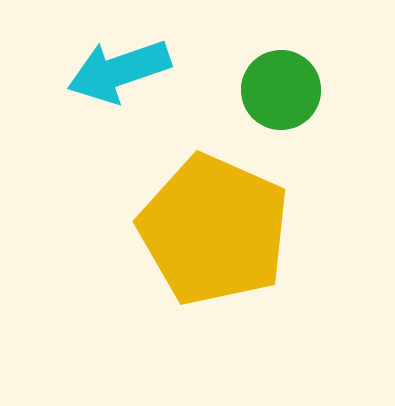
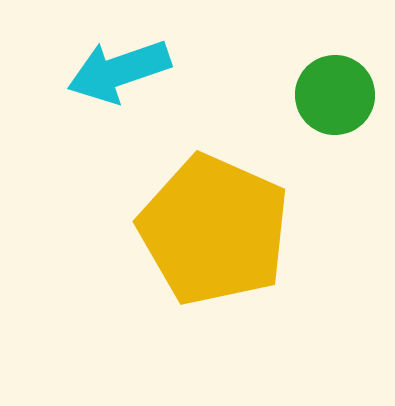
green circle: moved 54 px right, 5 px down
